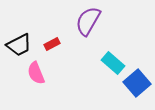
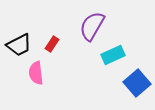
purple semicircle: moved 4 px right, 5 px down
red rectangle: rotated 28 degrees counterclockwise
cyan rectangle: moved 8 px up; rotated 65 degrees counterclockwise
pink semicircle: rotated 15 degrees clockwise
